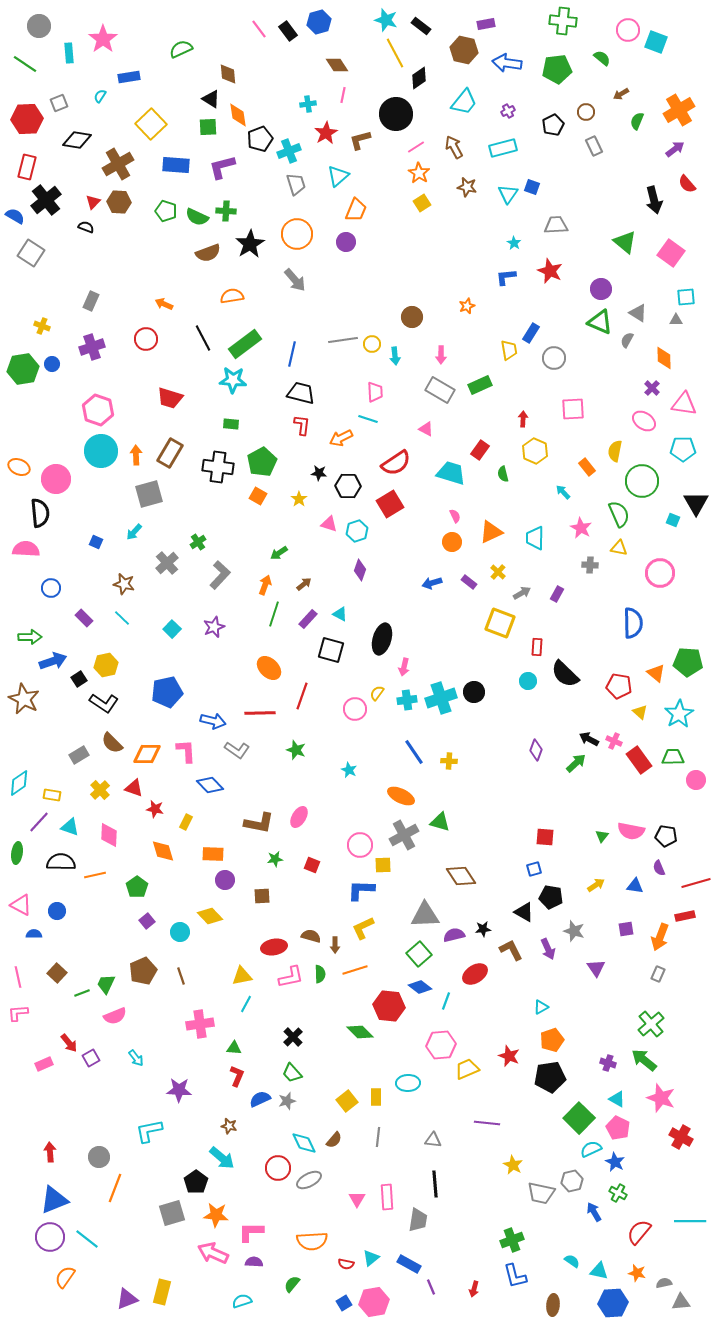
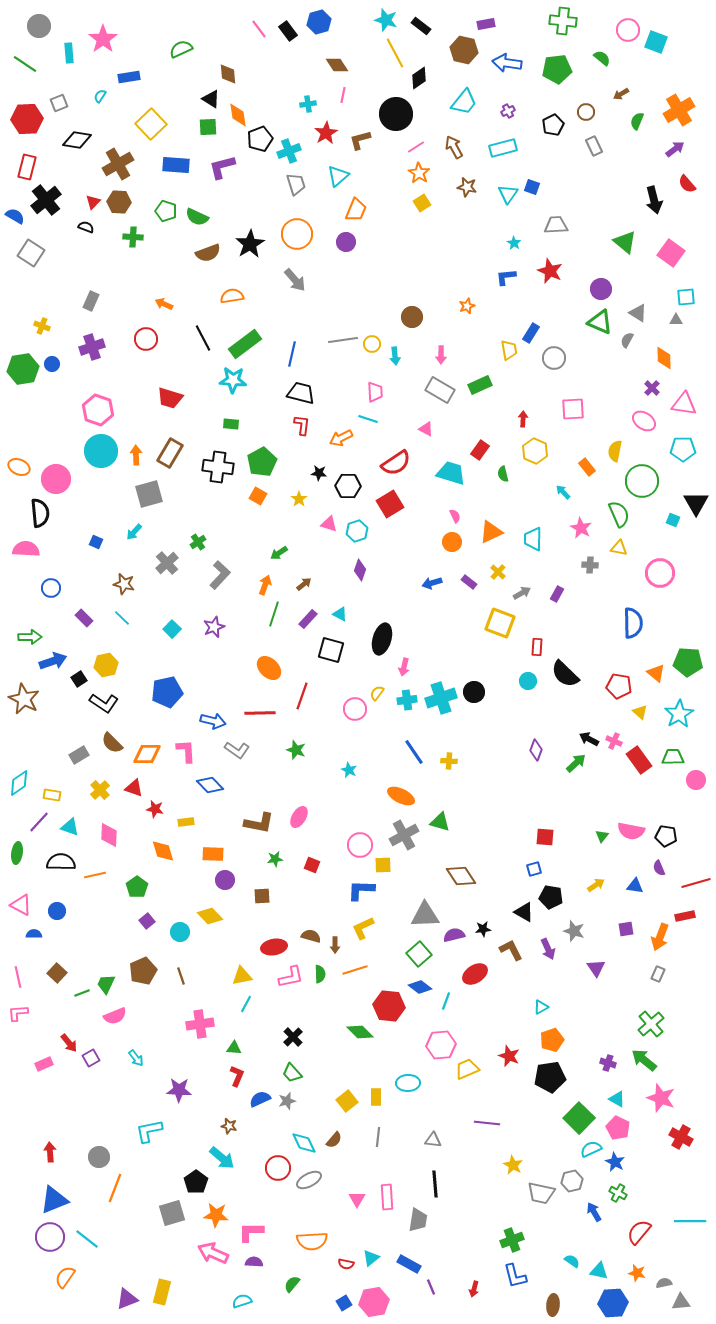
green cross at (226, 211): moved 93 px left, 26 px down
cyan trapezoid at (535, 538): moved 2 px left, 1 px down
yellow rectangle at (186, 822): rotated 56 degrees clockwise
